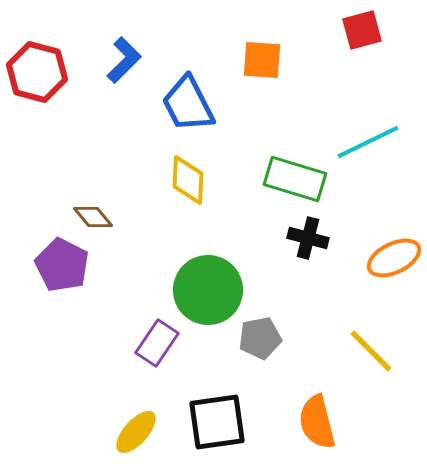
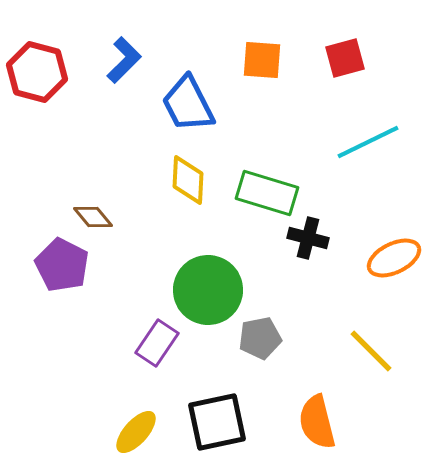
red square: moved 17 px left, 28 px down
green rectangle: moved 28 px left, 14 px down
black square: rotated 4 degrees counterclockwise
